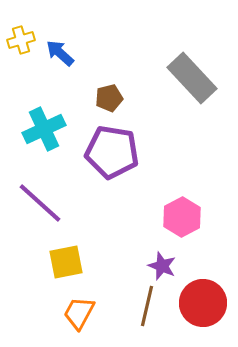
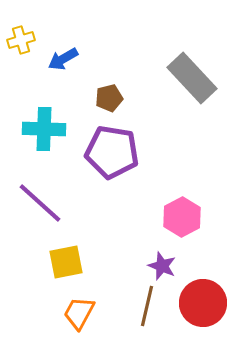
blue arrow: moved 3 px right, 6 px down; rotated 72 degrees counterclockwise
cyan cross: rotated 27 degrees clockwise
